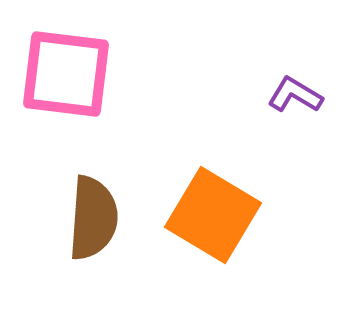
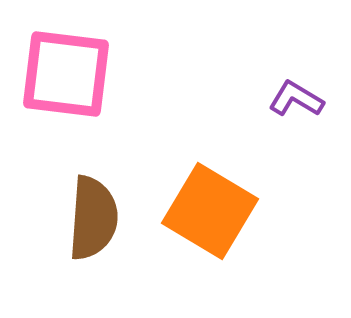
purple L-shape: moved 1 px right, 4 px down
orange square: moved 3 px left, 4 px up
